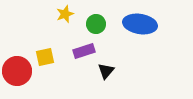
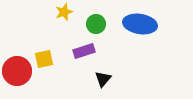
yellow star: moved 1 px left, 2 px up
yellow square: moved 1 px left, 2 px down
black triangle: moved 3 px left, 8 px down
